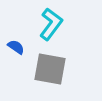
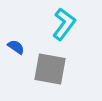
cyan L-shape: moved 13 px right
